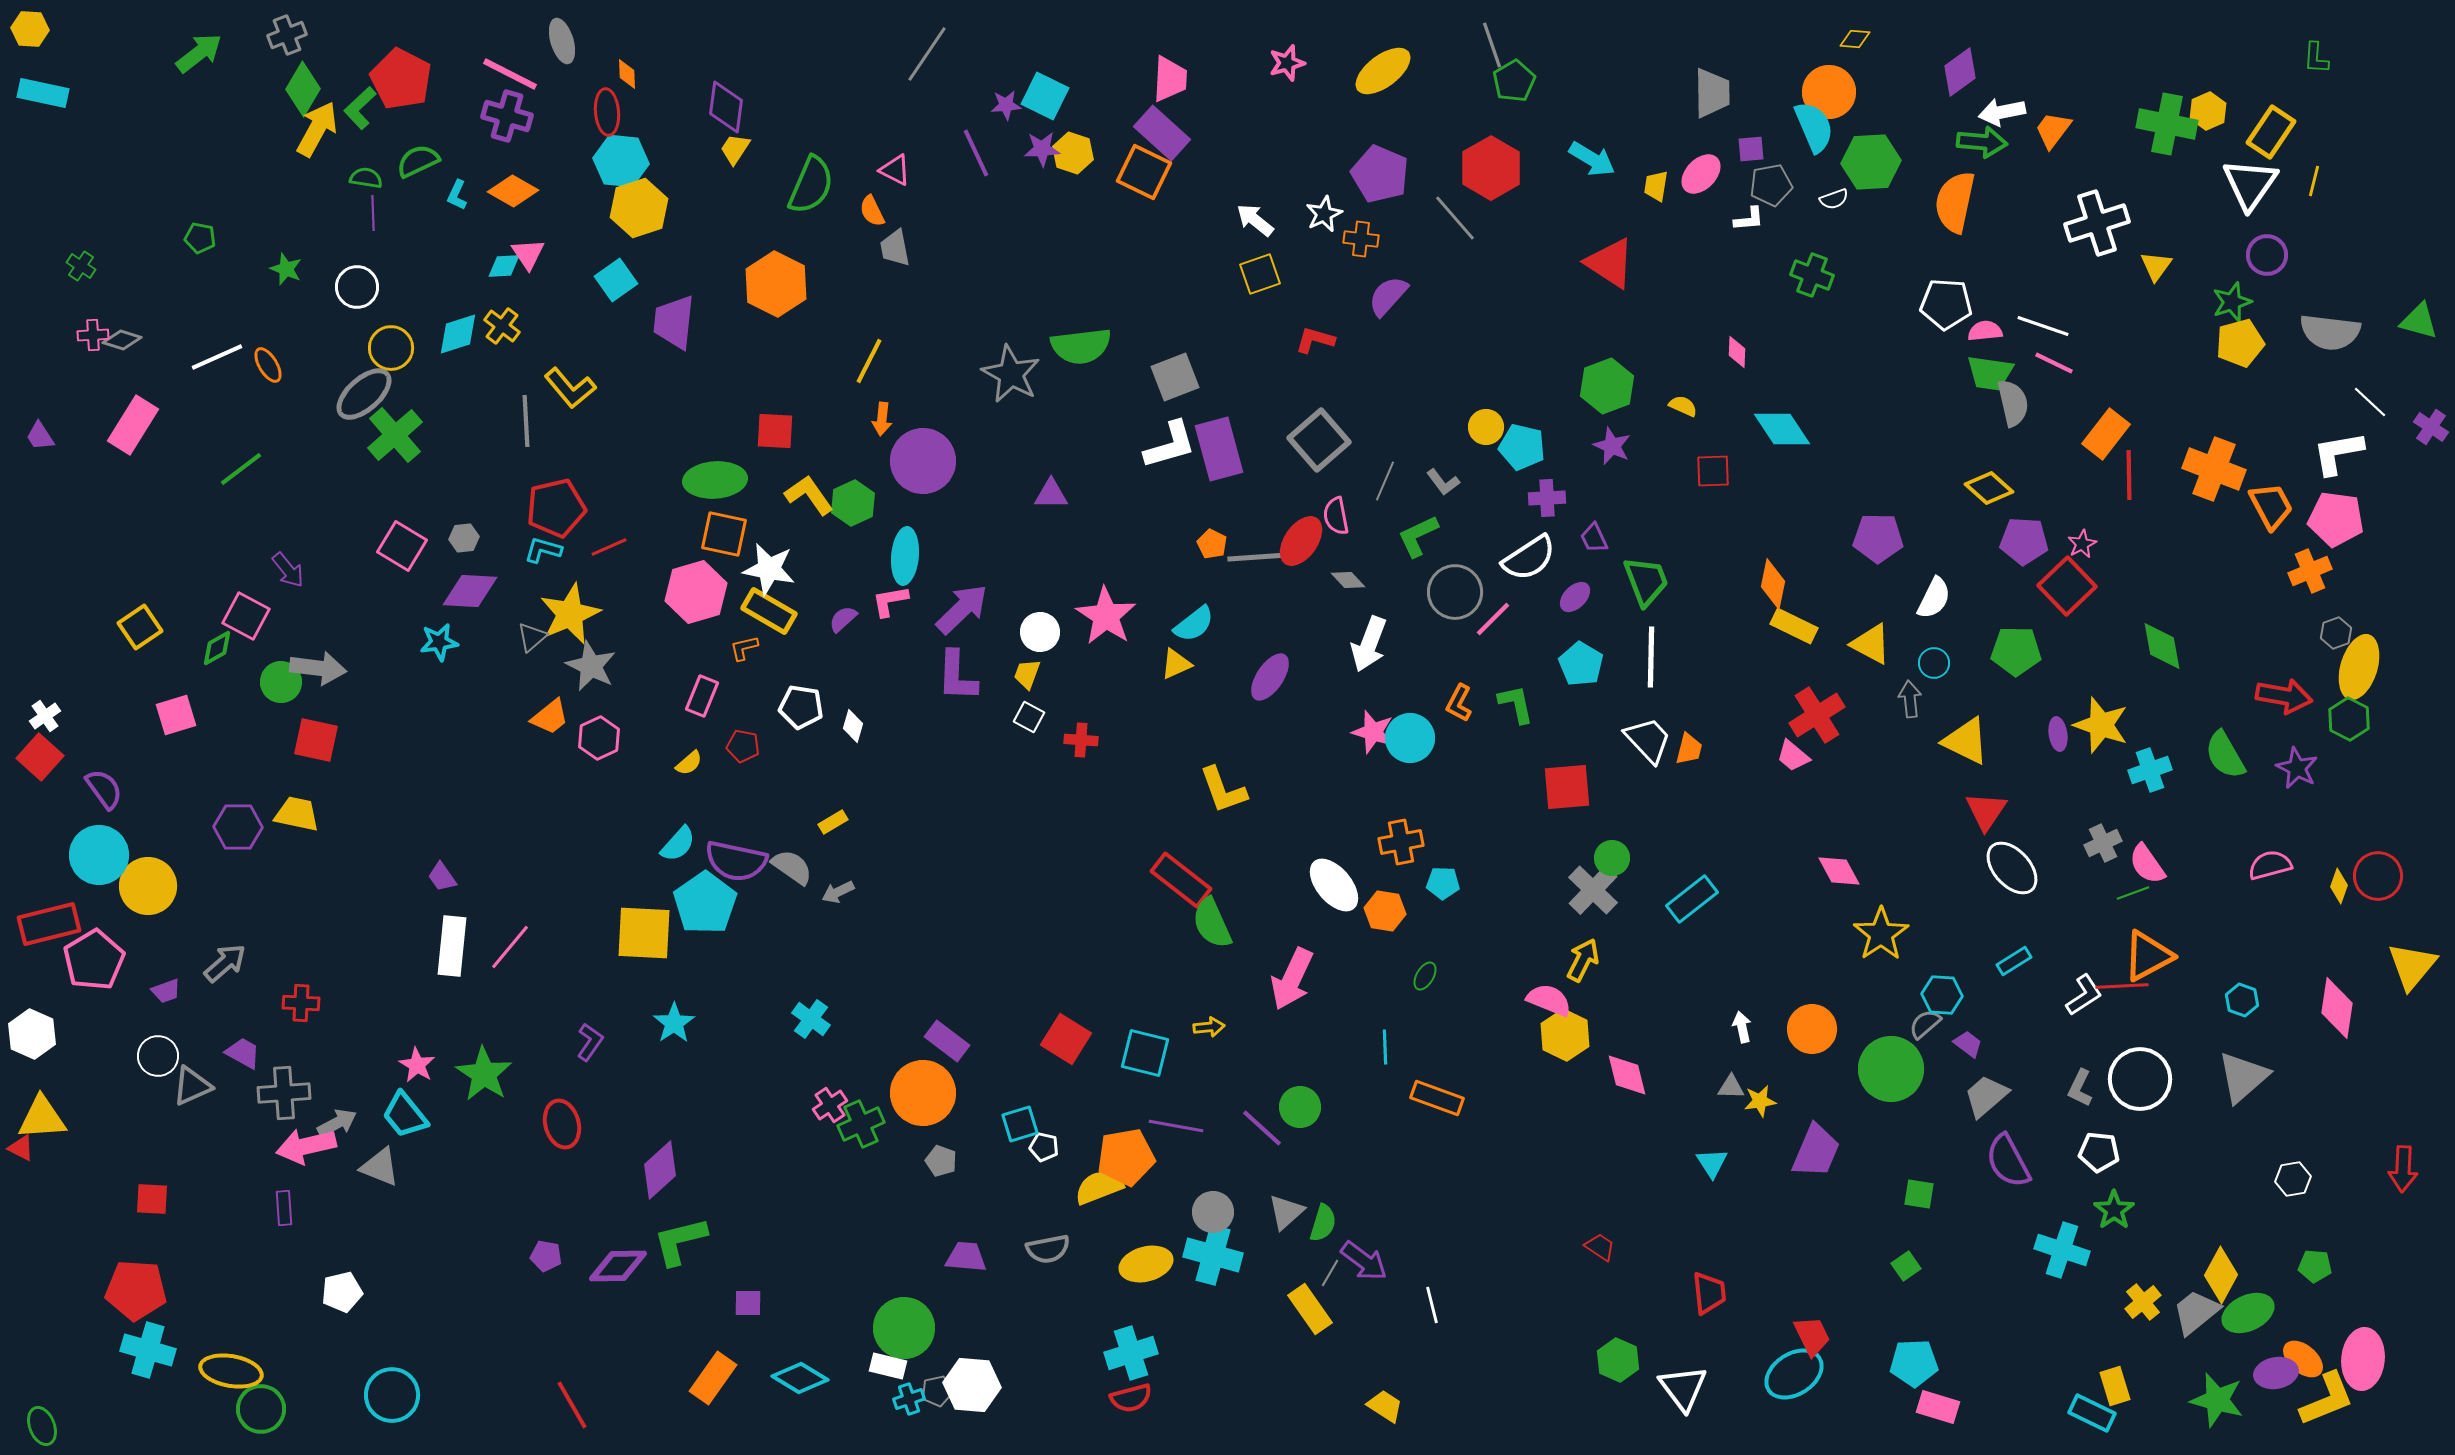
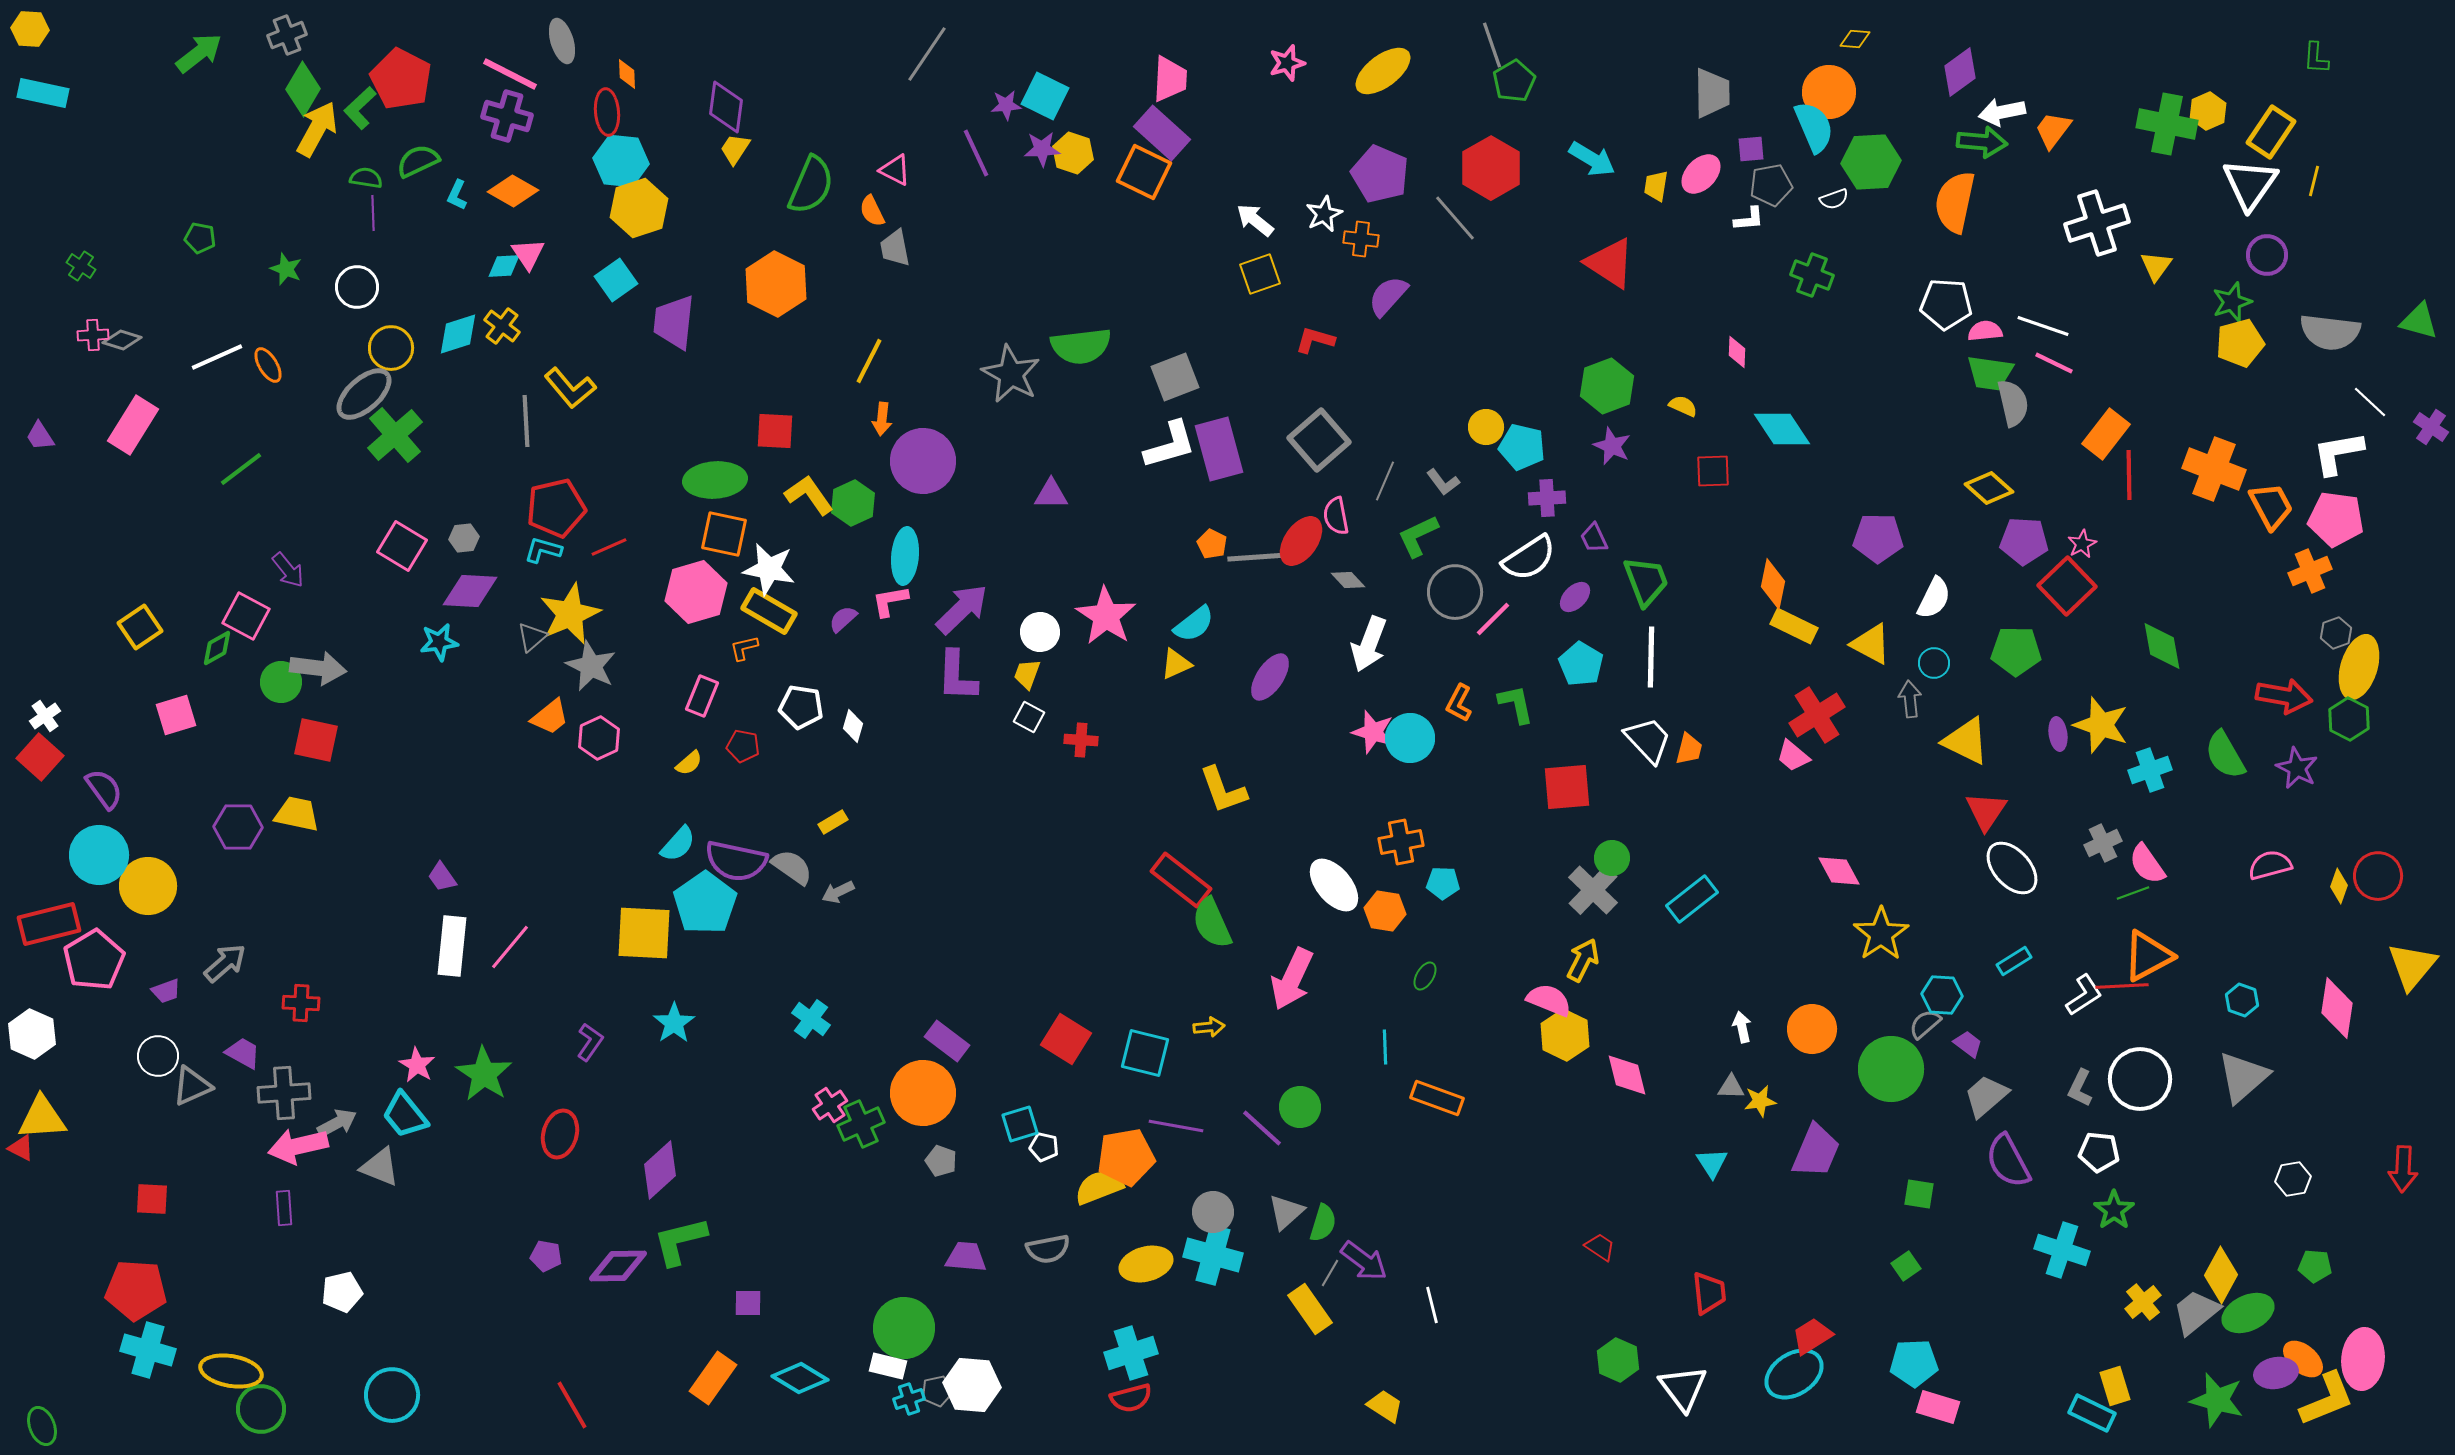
red ellipse at (562, 1124): moved 2 px left, 10 px down; rotated 30 degrees clockwise
pink arrow at (306, 1146): moved 8 px left
red trapezoid at (1812, 1336): rotated 96 degrees counterclockwise
